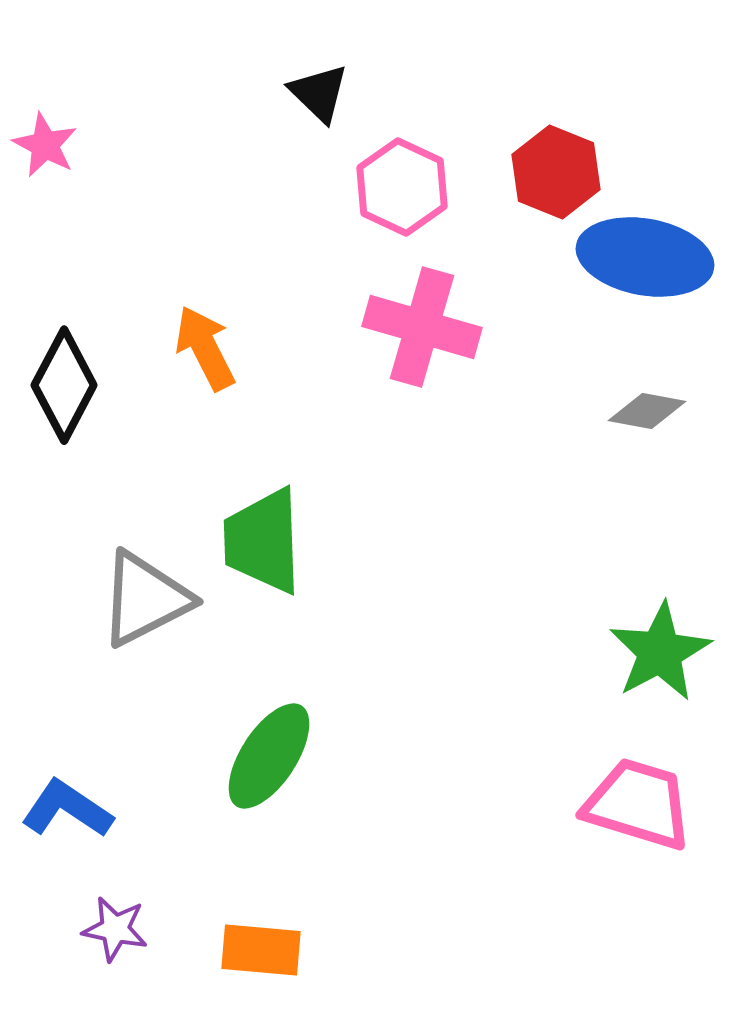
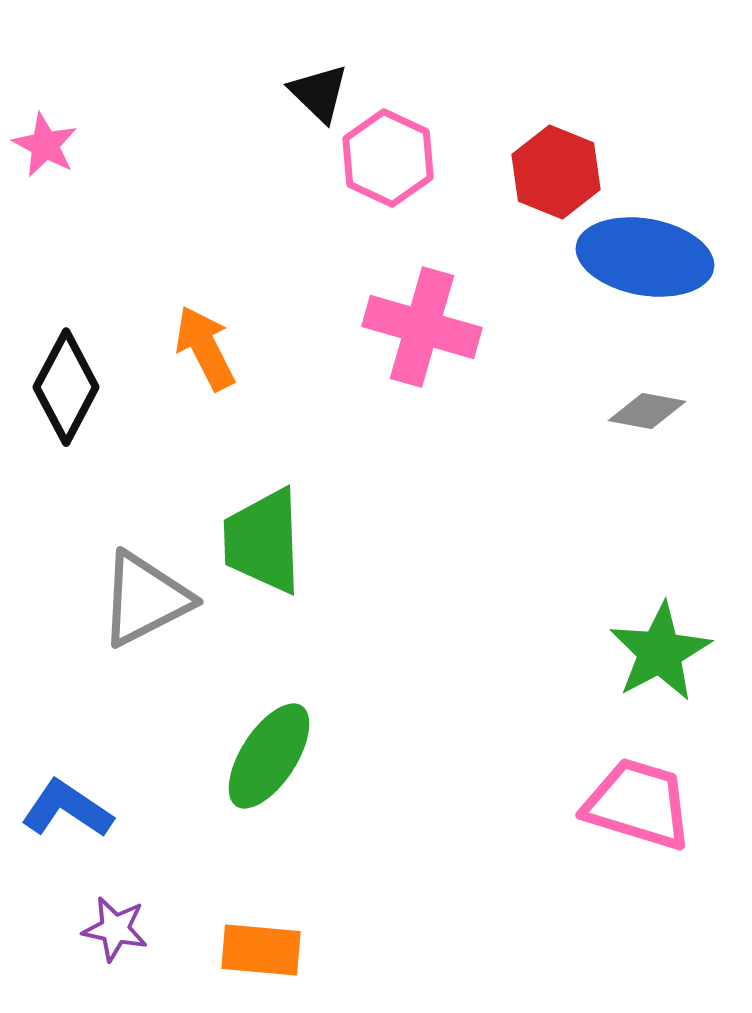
pink hexagon: moved 14 px left, 29 px up
black diamond: moved 2 px right, 2 px down
